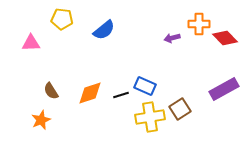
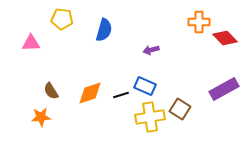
orange cross: moved 2 px up
blue semicircle: rotated 35 degrees counterclockwise
purple arrow: moved 21 px left, 12 px down
brown square: rotated 25 degrees counterclockwise
orange star: moved 3 px up; rotated 18 degrees clockwise
